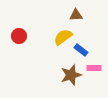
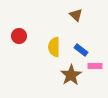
brown triangle: rotated 48 degrees clockwise
yellow semicircle: moved 9 px left, 10 px down; rotated 54 degrees counterclockwise
pink rectangle: moved 1 px right, 2 px up
brown star: rotated 15 degrees counterclockwise
